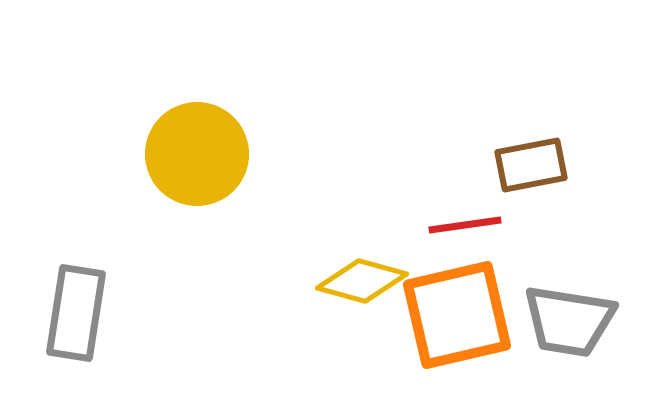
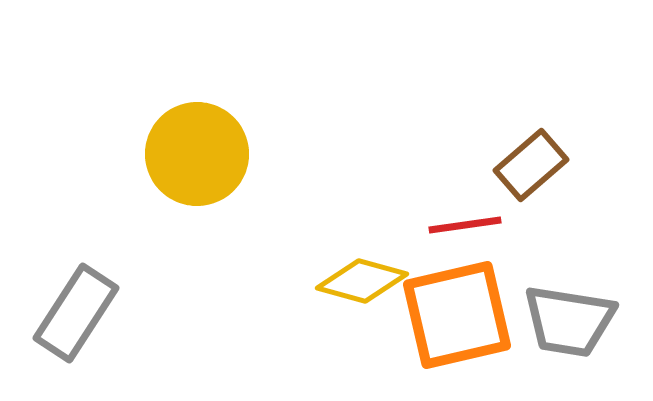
brown rectangle: rotated 30 degrees counterclockwise
gray rectangle: rotated 24 degrees clockwise
